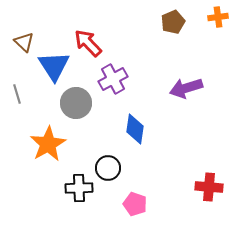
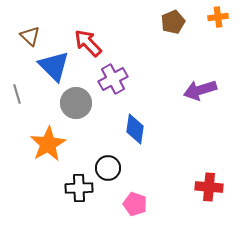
brown triangle: moved 6 px right, 6 px up
blue triangle: rotated 12 degrees counterclockwise
purple arrow: moved 14 px right, 2 px down
